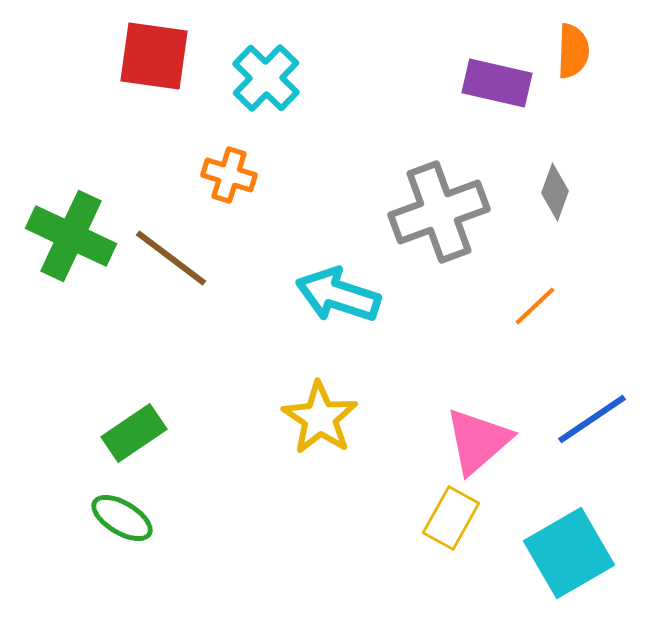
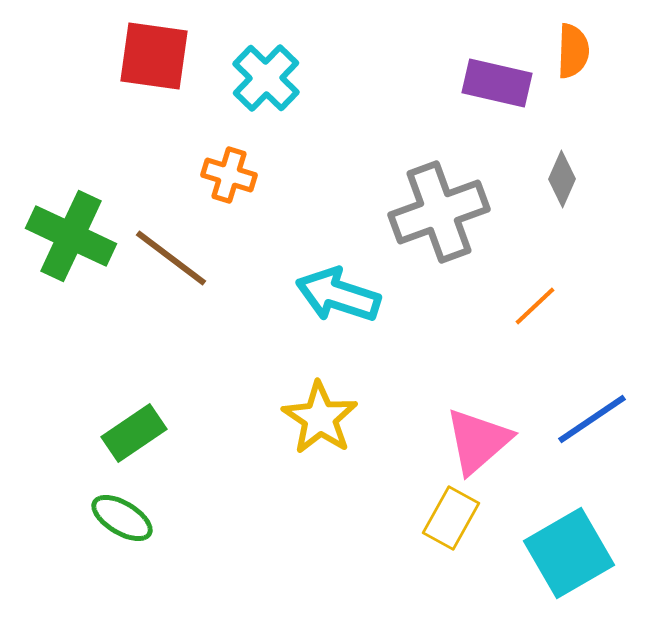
gray diamond: moved 7 px right, 13 px up; rotated 4 degrees clockwise
